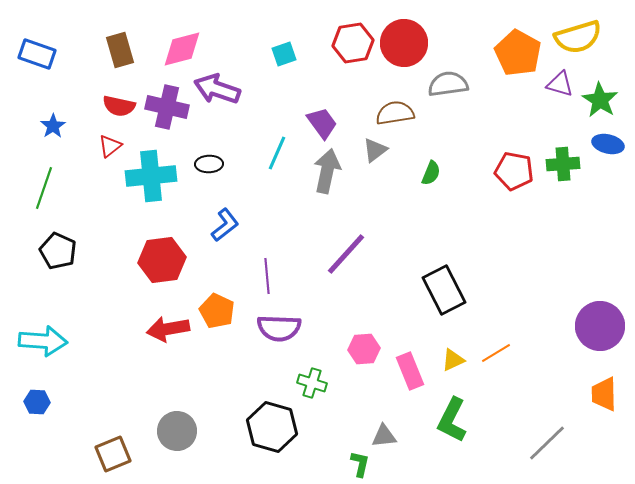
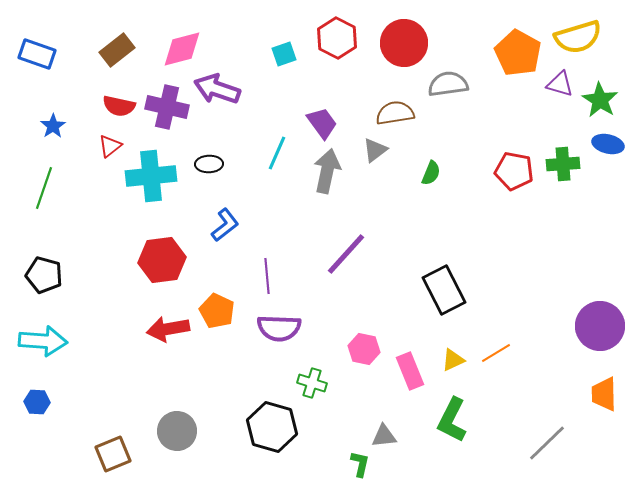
red hexagon at (353, 43): moved 16 px left, 5 px up; rotated 24 degrees counterclockwise
brown rectangle at (120, 50): moved 3 px left; rotated 68 degrees clockwise
black pentagon at (58, 251): moved 14 px left, 24 px down; rotated 9 degrees counterclockwise
pink hexagon at (364, 349): rotated 16 degrees clockwise
